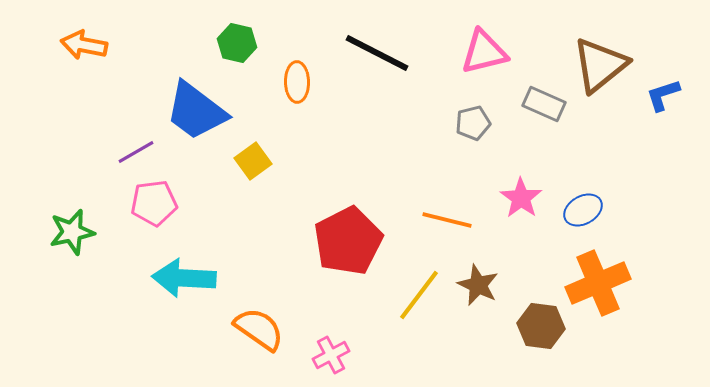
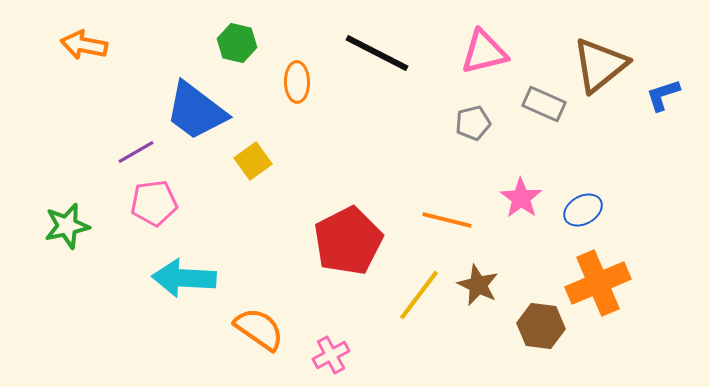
green star: moved 5 px left, 6 px up
